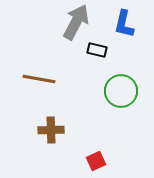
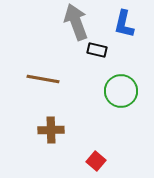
gray arrow: rotated 48 degrees counterclockwise
brown line: moved 4 px right
red square: rotated 24 degrees counterclockwise
